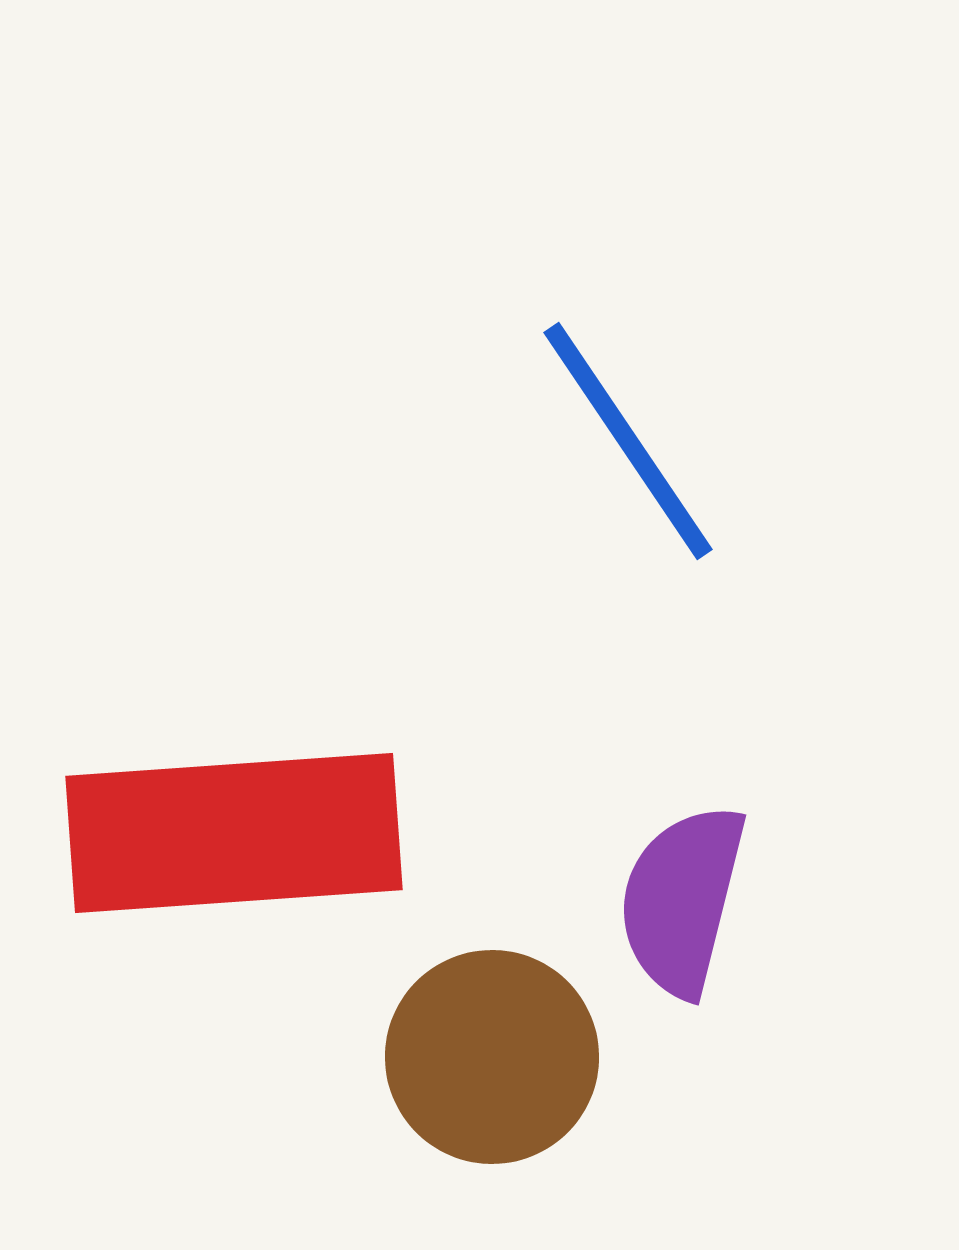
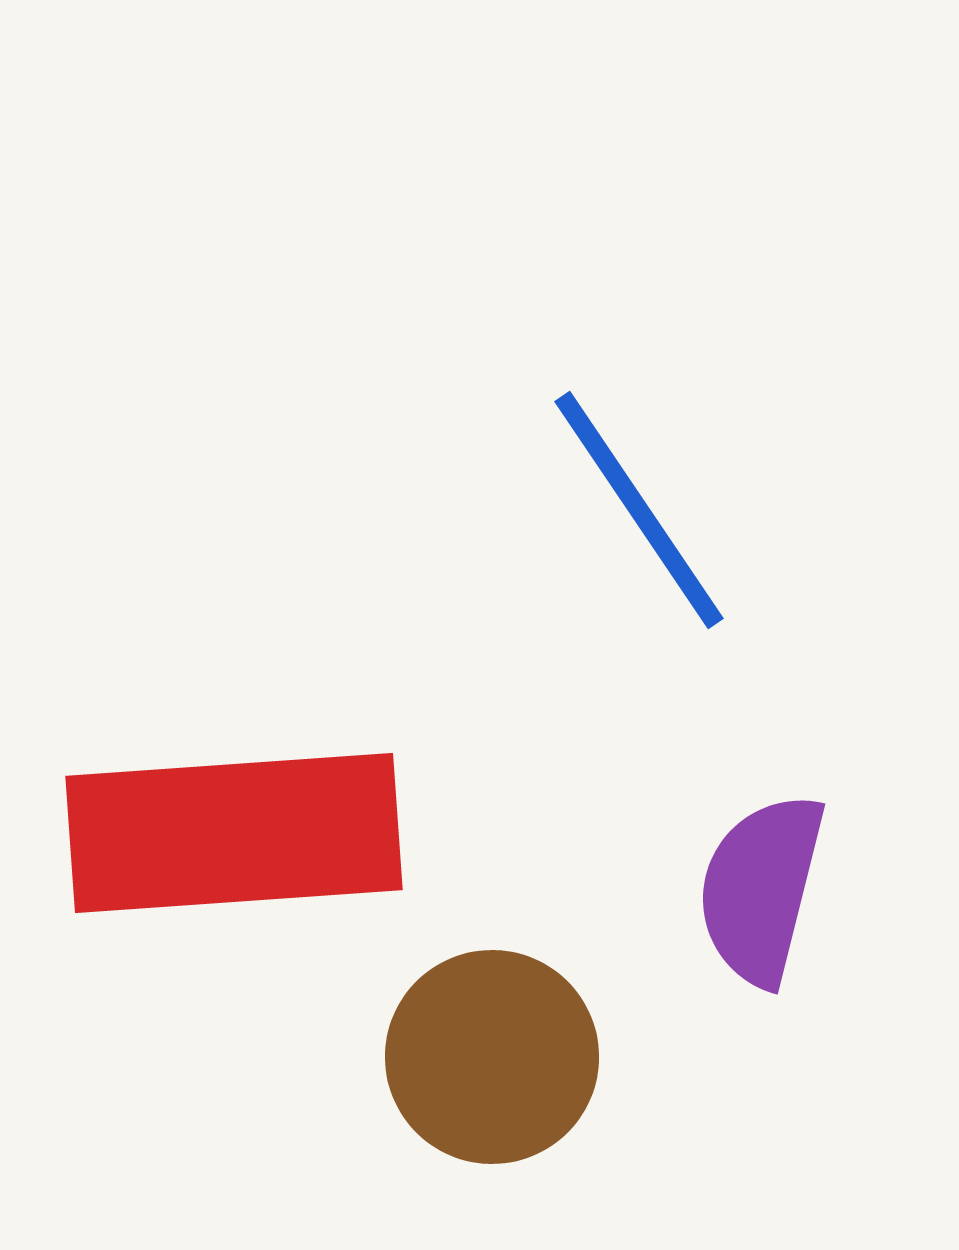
blue line: moved 11 px right, 69 px down
purple semicircle: moved 79 px right, 11 px up
